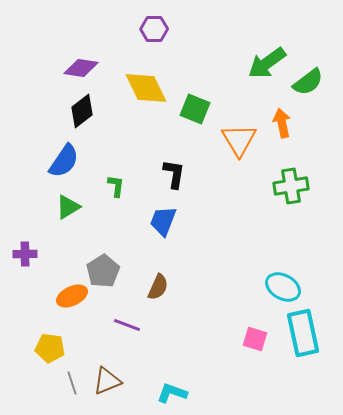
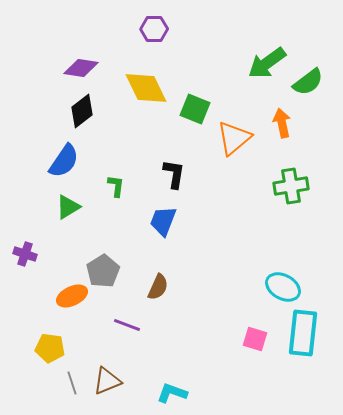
orange triangle: moved 5 px left, 2 px up; rotated 21 degrees clockwise
purple cross: rotated 20 degrees clockwise
cyan rectangle: rotated 18 degrees clockwise
